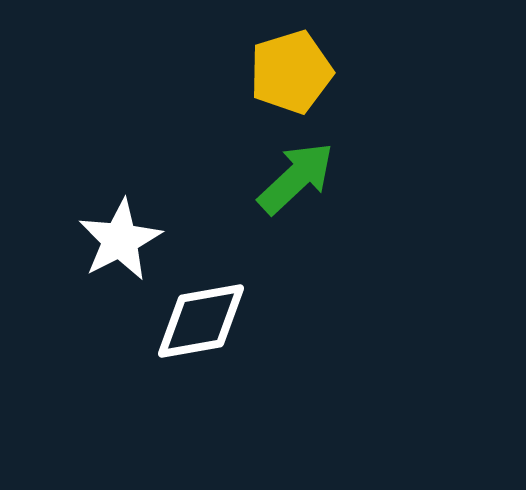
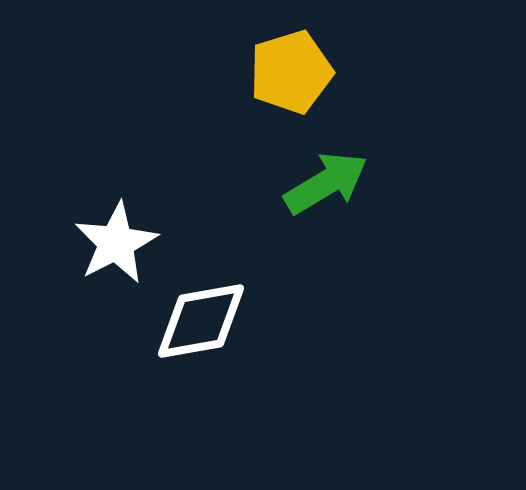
green arrow: moved 30 px right, 5 px down; rotated 12 degrees clockwise
white star: moved 4 px left, 3 px down
